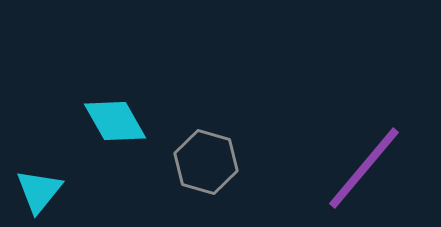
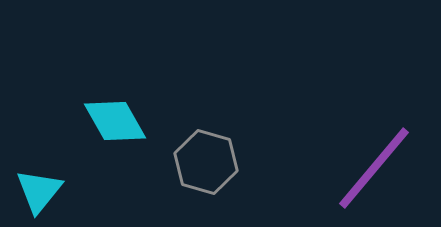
purple line: moved 10 px right
